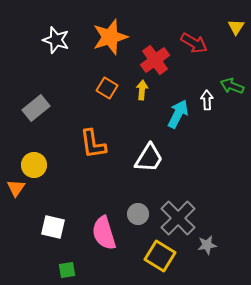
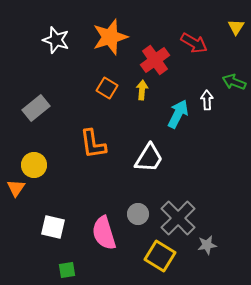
green arrow: moved 2 px right, 4 px up
